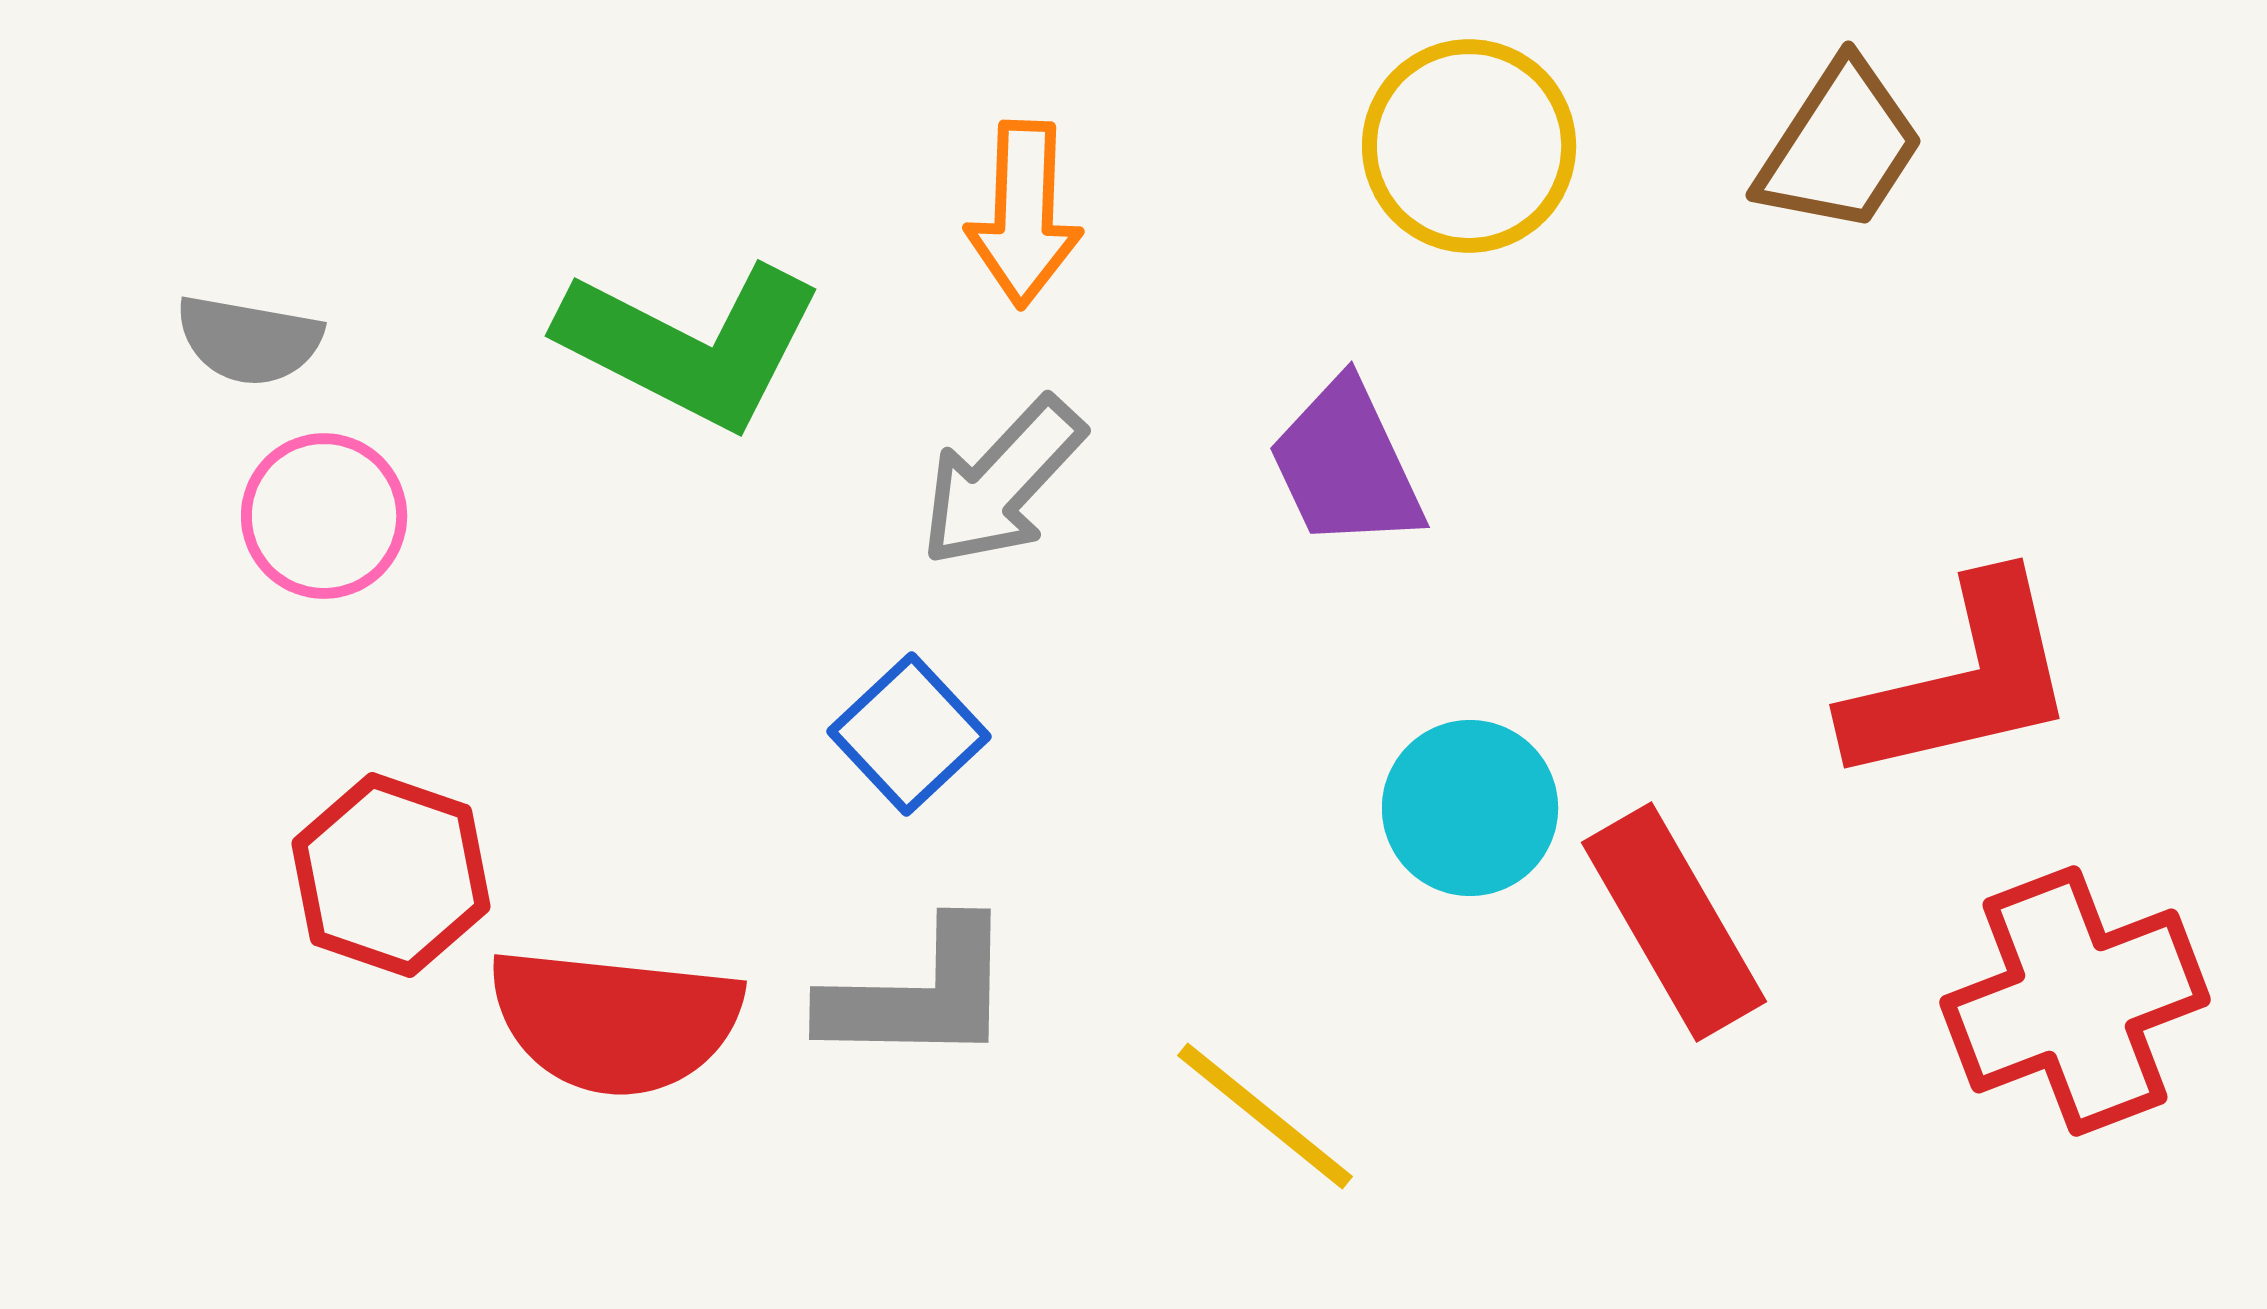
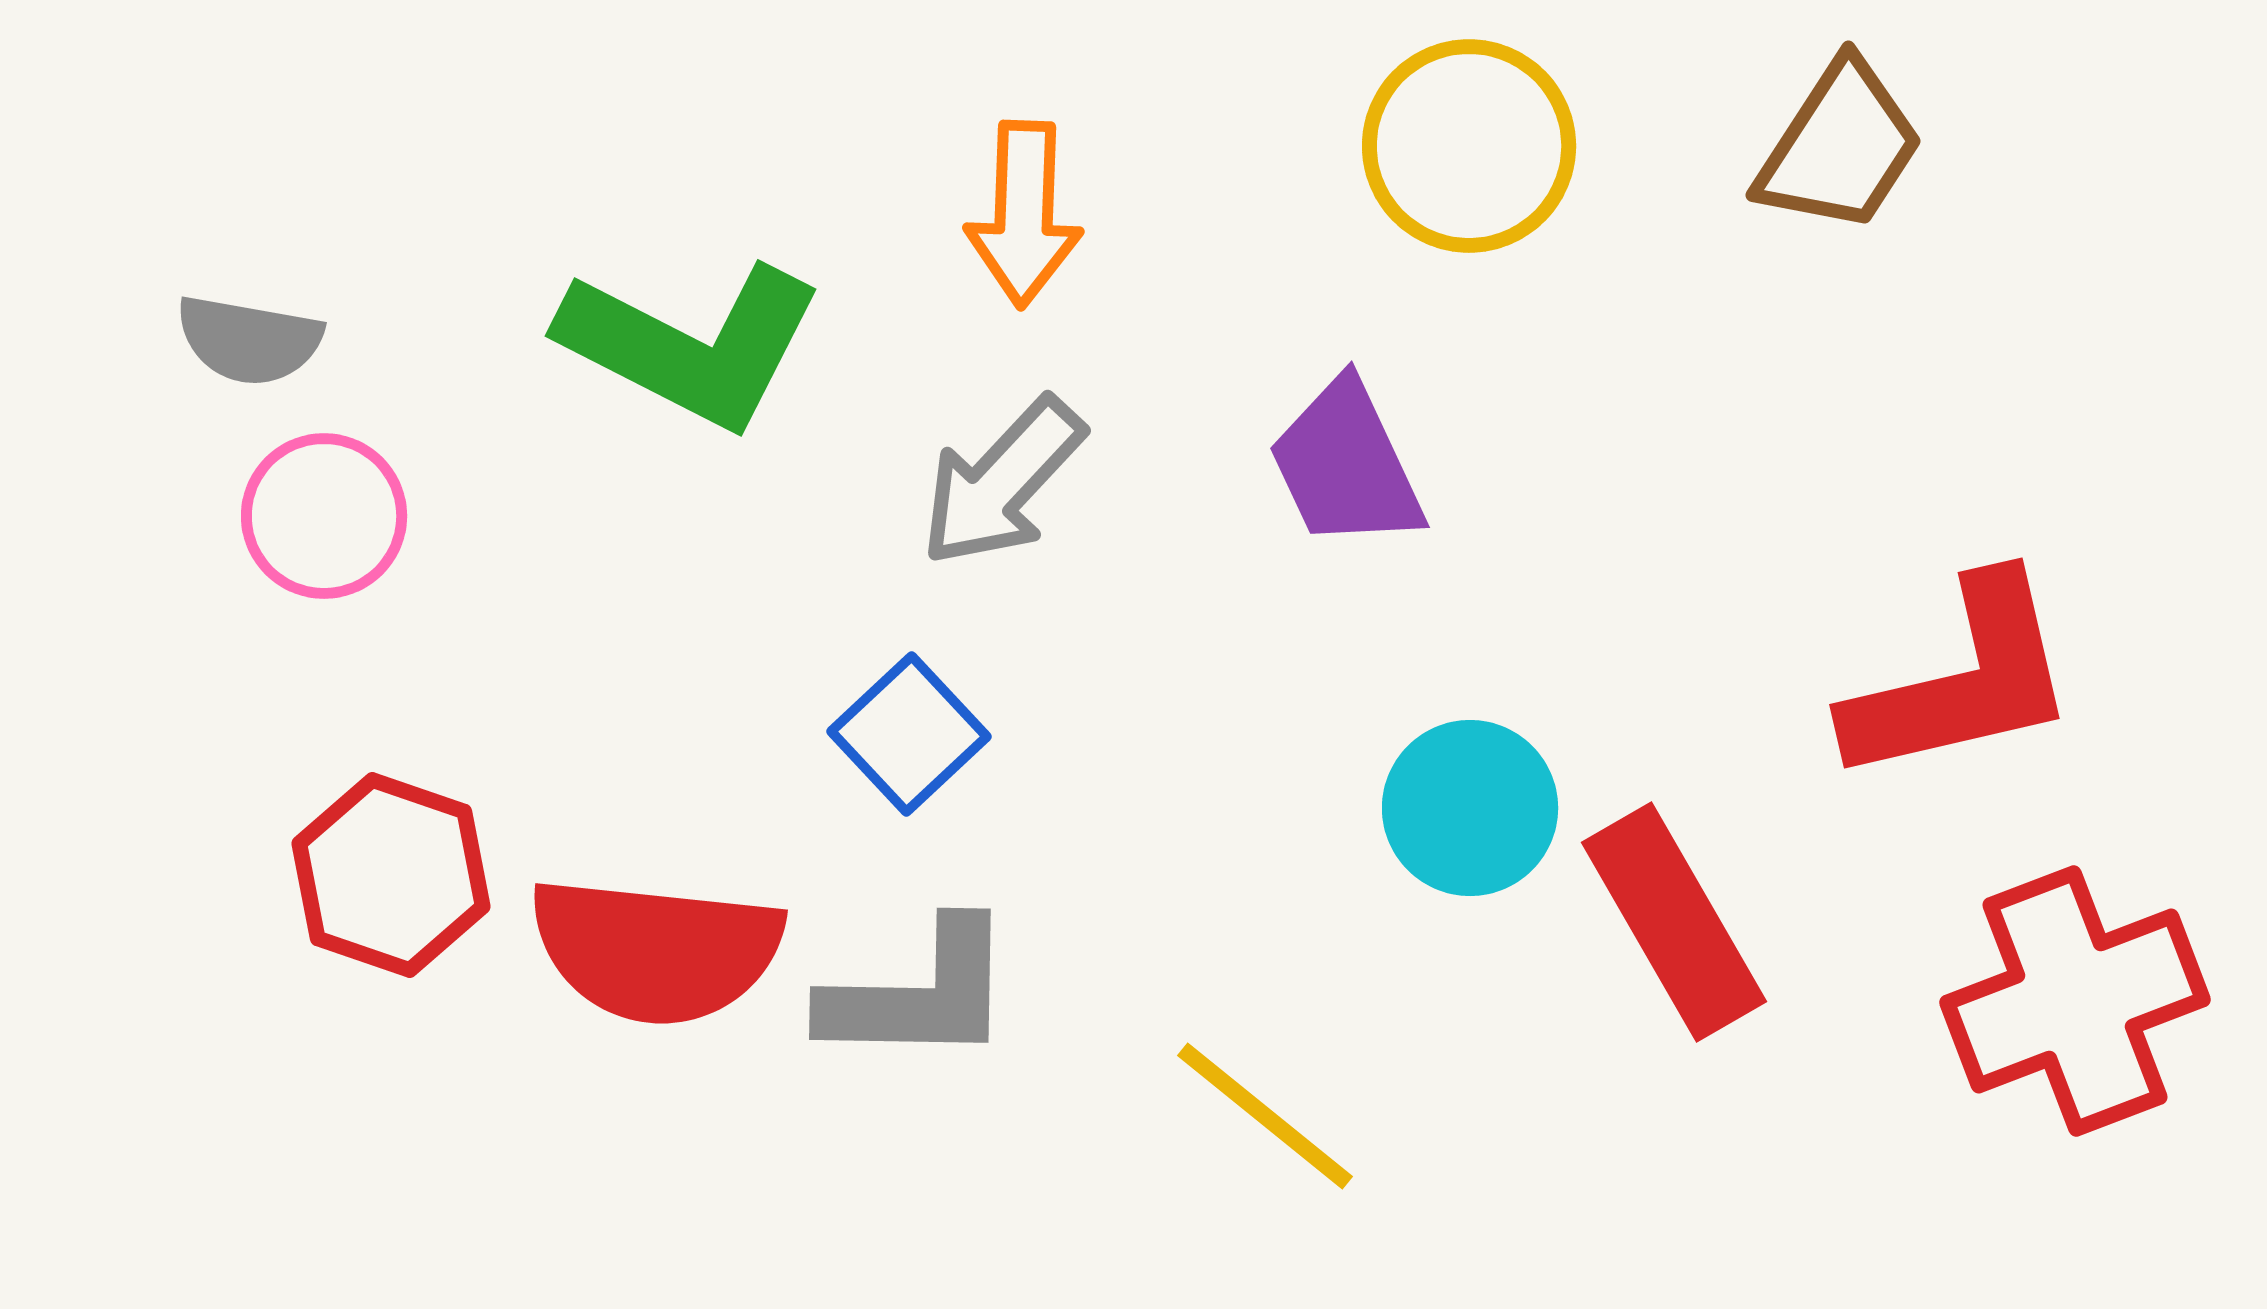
red semicircle: moved 41 px right, 71 px up
